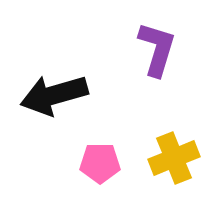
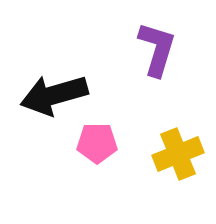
yellow cross: moved 4 px right, 4 px up
pink pentagon: moved 3 px left, 20 px up
